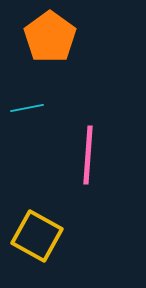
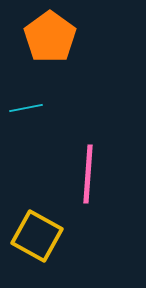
cyan line: moved 1 px left
pink line: moved 19 px down
